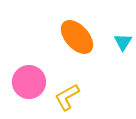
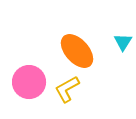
orange ellipse: moved 14 px down
yellow L-shape: moved 8 px up
